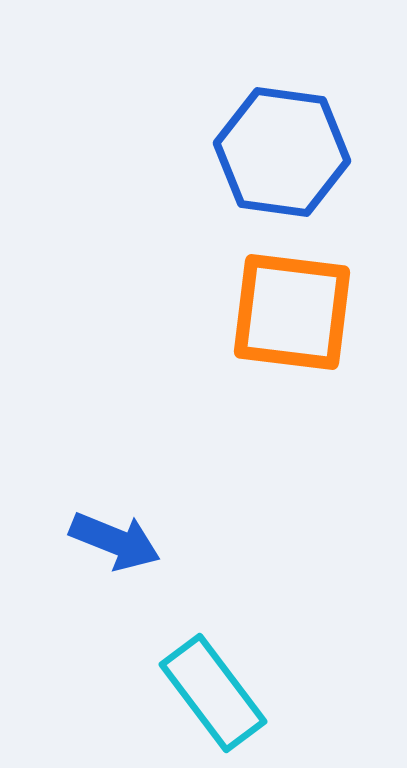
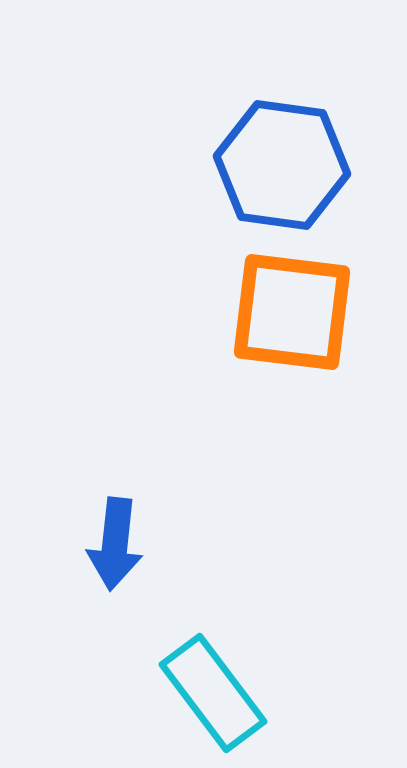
blue hexagon: moved 13 px down
blue arrow: moved 3 px down; rotated 74 degrees clockwise
